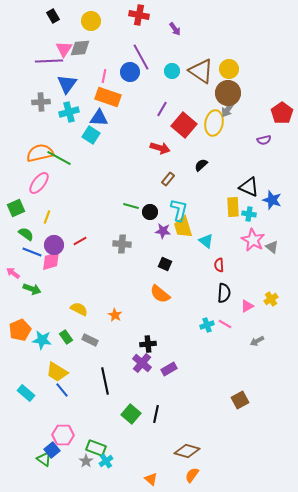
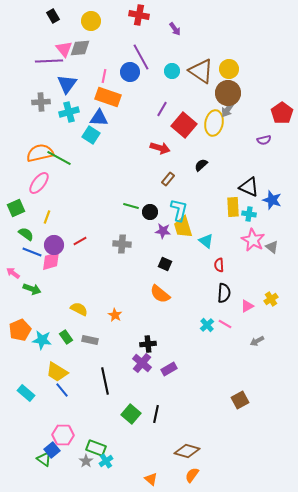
pink triangle at (64, 49): rotated 12 degrees counterclockwise
cyan cross at (207, 325): rotated 24 degrees counterclockwise
gray rectangle at (90, 340): rotated 14 degrees counterclockwise
